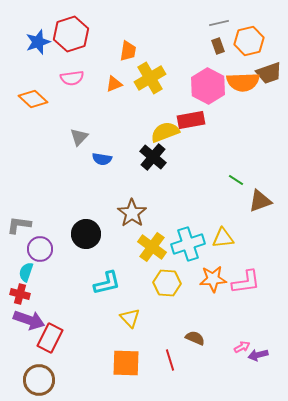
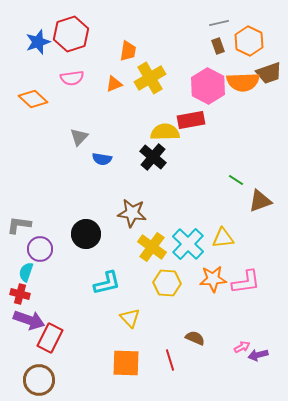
orange hexagon at (249, 41): rotated 20 degrees counterclockwise
yellow semicircle at (165, 132): rotated 20 degrees clockwise
brown star at (132, 213): rotated 28 degrees counterclockwise
cyan cross at (188, 244): rotated 28 degrees counterclockwise
